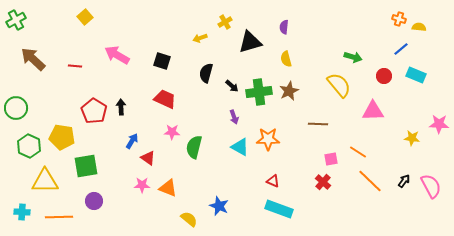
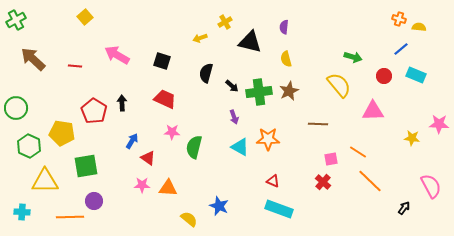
black triangle at (250, 42): rotated 30 degrees clockwise
black arrow at (121, 107): moved 1 px right, 4 px up
yellow pentagon at (62, 137): moved 4 px up
black arrow at (404, 181): moved 27 px down
orange triangle at (168, 188): rotated 18 degrees counterclockwise
orange line at (59, 217): moved 11 px right
